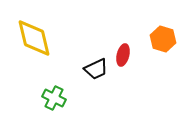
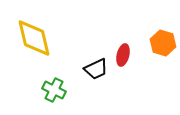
orange hexagon: moved 4 px down
green cross: moved 8 px up
